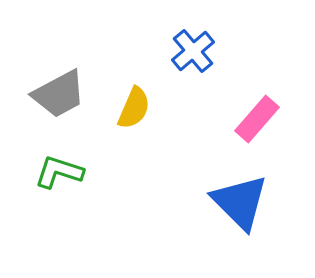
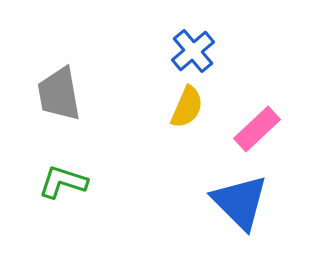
gray trapezoid: rotated 108 degrees clockwise
yellow semicircle: moved 53 px right, 1 px up
pink rectangle: moved 10 px down; rotated 6 degrees clockwise
green L-shape: moved 4 px right, 10 px down
